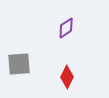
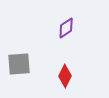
red diamond: moved 2 px left, 1 px up
